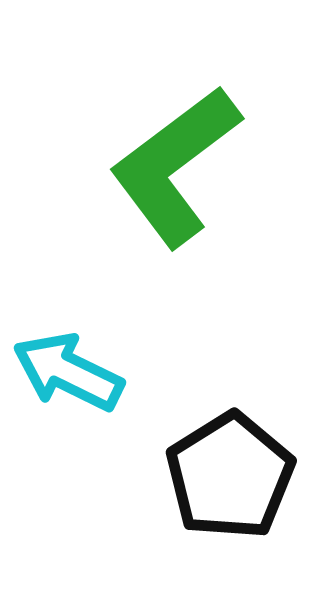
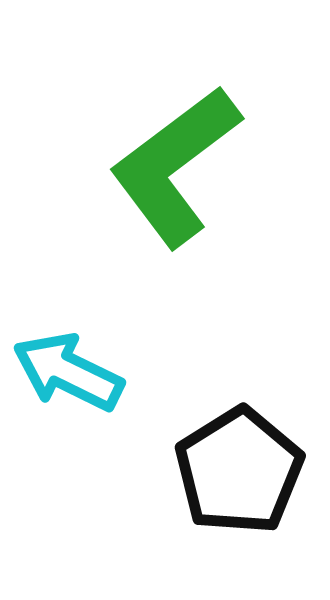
black pentagon: moved 9 px right, 5 px up
